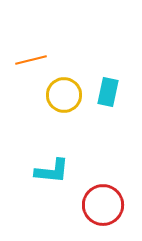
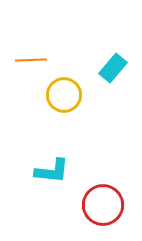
orange line: rotated 12 degrees clockwise
cyan rectangle: moved 5 px right, 24 px up; rotated 28 degrees clockwise
